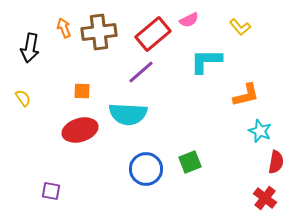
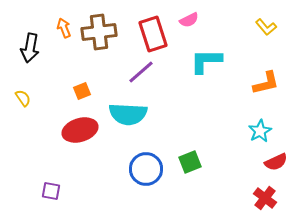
yellow L-shape: moved 26 px right
red rectangle: rotated 68 degrees counterclockwise
orange square: rotated 24 degrees counterclockwise
orange L-shape: moved 20 px right, 12 px up
cyan star: rotated 20 degrees clockwise
red semicircle: rotated 55 degrees clockwise
